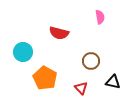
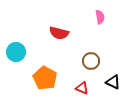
cyan circle: moved 7 px left
black triangle: rotated 14 degrees clockwise
red triangle: moved 1 px right; rotated 24 degrees counterclockwise
